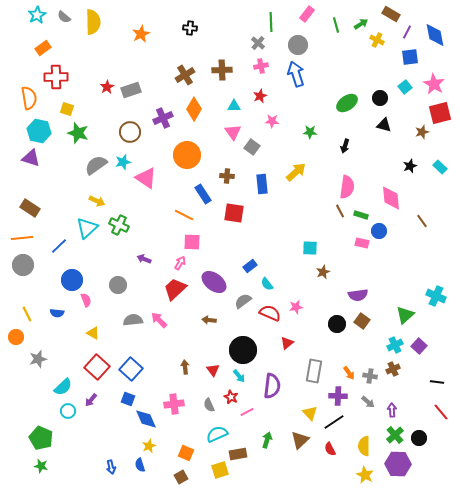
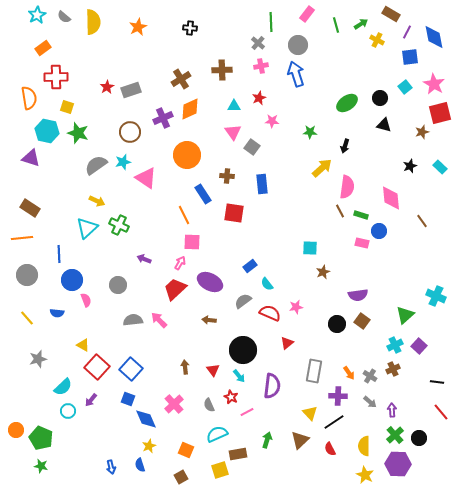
orange star at (141, 34): moved 3 px left, 7 px up
blue diamond at (435, 35): moved 1 px left, 2 px down
brown cross at (185, 75): moved 4 px left, 4 px down
red star at (260, 96): moved 1 px left, 2 px down
yellow square at (67, 109): moved 2 px up
orange diamond at (194, 109): moved 4 px left; rotated 35 degrees clockwise
cyan hexagon at (39, 131): moved 8 px right
yellow arrow at (296, 172): moved 26 px right, 4 px up
orange line at (184, 215): rotated 36 degrees clockwise
blue line at (59, 246): moved 8 px down; rotated 48 degrees counterclockwise
gray circle at (23, 265): moved 4 px right, 10 px down
purple ellipse at (214, 282): moved 4 px left; rotated 10 degrees counterclockwise
yellow line at (27, 314): moved 4 px down; rotated 14 degrees counterclockwise
yellow triangle at (93, 333): moved 10 px left, 12 px down
orange circle at (16, 337): moved 93 px down
gray cross at (370, 376): rotated 24 degrees clockwise
gray arrow at (368, 402): moved 2 px right
pink cross at (174, 404): rotated 36 degrees counterclockwise
orange square at (186, 453): moved 3 px up
